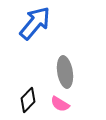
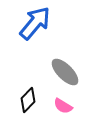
gray ellipse: rotated 36 degrees counterclockwise
pink semicircle: moved 3 px right, 2 px down
